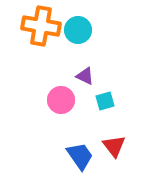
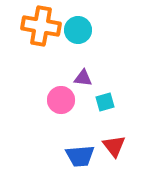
purple triangle: moved 2 px left, 2 px down; rotated 18 degrees counterclockwise
cyan square: moved 1 px down
blue trapezoid: rotated 120 degrees clockwise
